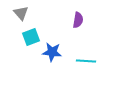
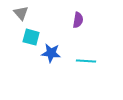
cyan square: rotated 36 degrees clockwise
blue star: moved 1 px left, 1 px down
